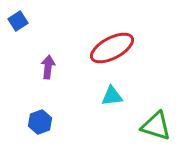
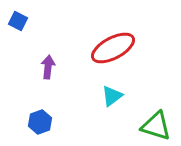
blue square: rotated 30 degrees counterclockwise
red ellipse: moved 1 px right
cyan triangle: rotated 30 degrees counterclockwise
